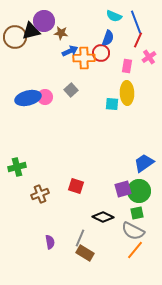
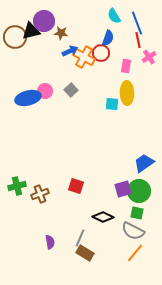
cyan semicircle: rotated 35 degrees clockwise
blue line: moved 1 px right, 1 px down
red line: rotated 35 degrees counterclockwise
orange cross: moved 1 px up; rotated 30 degrees clockwise
pink rectangle: moved 1 px left
pink circle: moved 6 px up
green cross: moved 19 px down
green square: rotated 24 degrees clockwise
orange line: moved 3 px down
